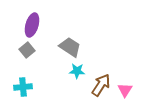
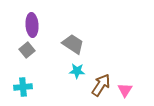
purple ellipse: rotated 20 degrees counterclockwise
gray trapezoid: moved 3 px right, 3 px up
